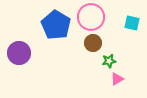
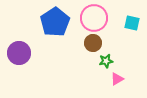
pink circle: moved 3 px right, 1 px down
blue pentagon: moved 1 px left, 3 px up; rotated 8 degrees clockwise
green star: moved 3 px left
